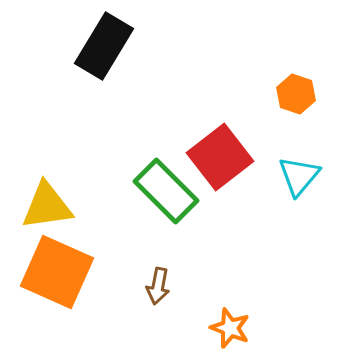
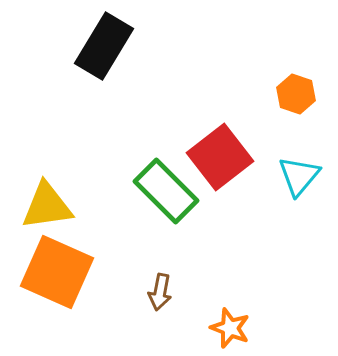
brown arrow: moved 2 px right, 6 px down
